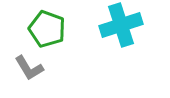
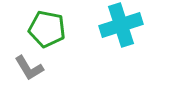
green pentagon: rotated 9 degrees counterclockwise
